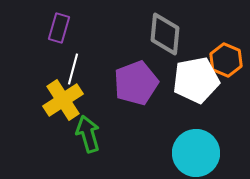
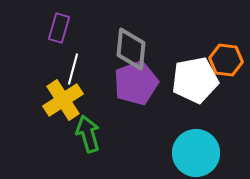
gray diamond: moved 34 px left, 15 px down
orange hexagon: rotated 16 degrees counterclockwise
white pentagon: moved 1 px left
